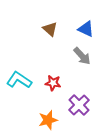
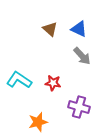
blue triangle: moved 7 px left
purple cross: moved 2 px down; rotated 30 degrees counterclockwise
orange star: moved 10 px left, 2 px down
